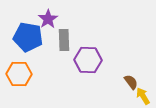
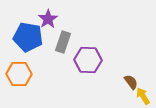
gray rectangle: moved 1 px left, 2 px down; rotated 20 degrees clockwise
